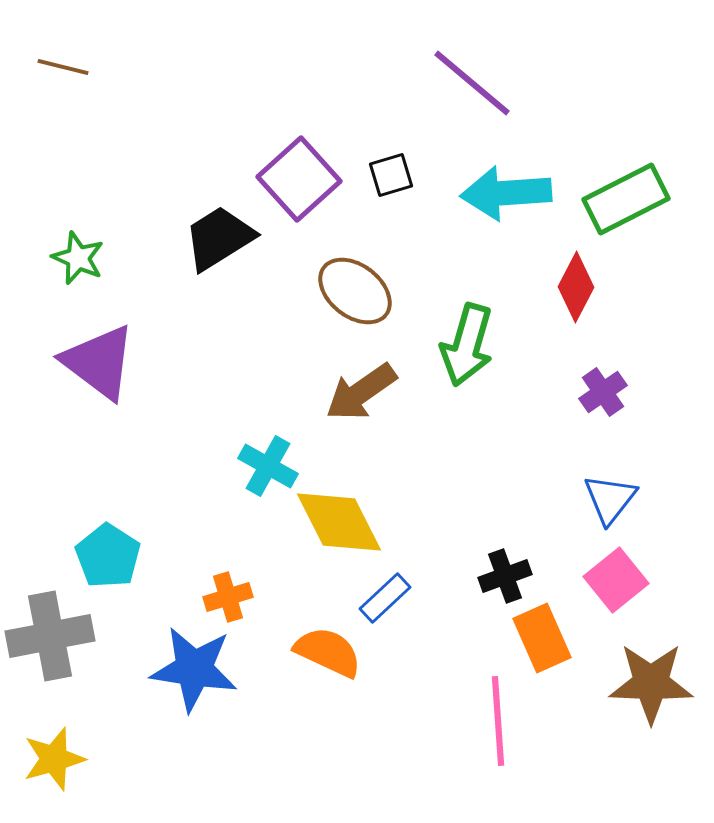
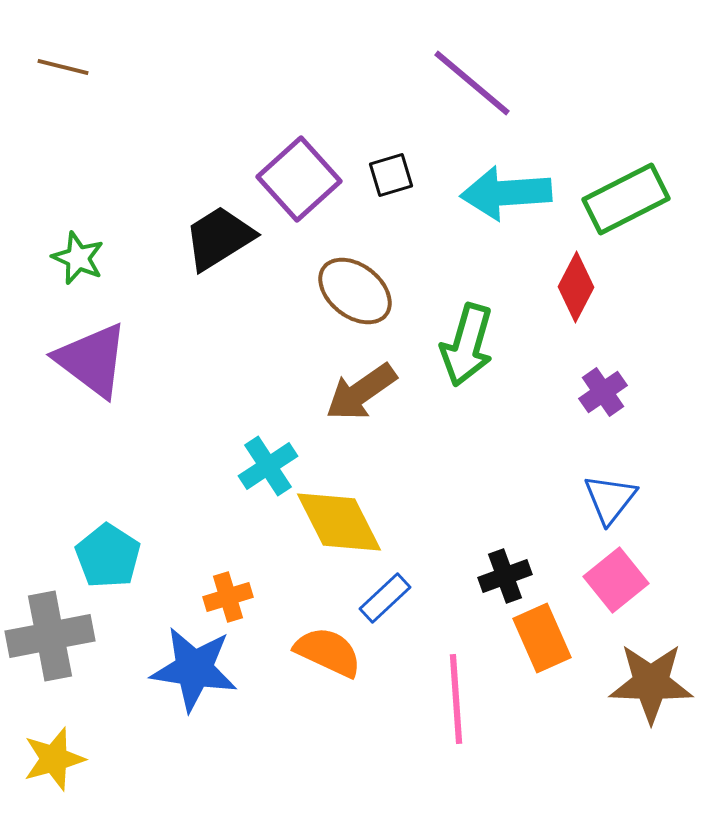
purple triangle: moved 7 px left, 2 px up
cyan cross: rotated 28 degrees clockwise
pink line: moved 42 px left, 22 px up
